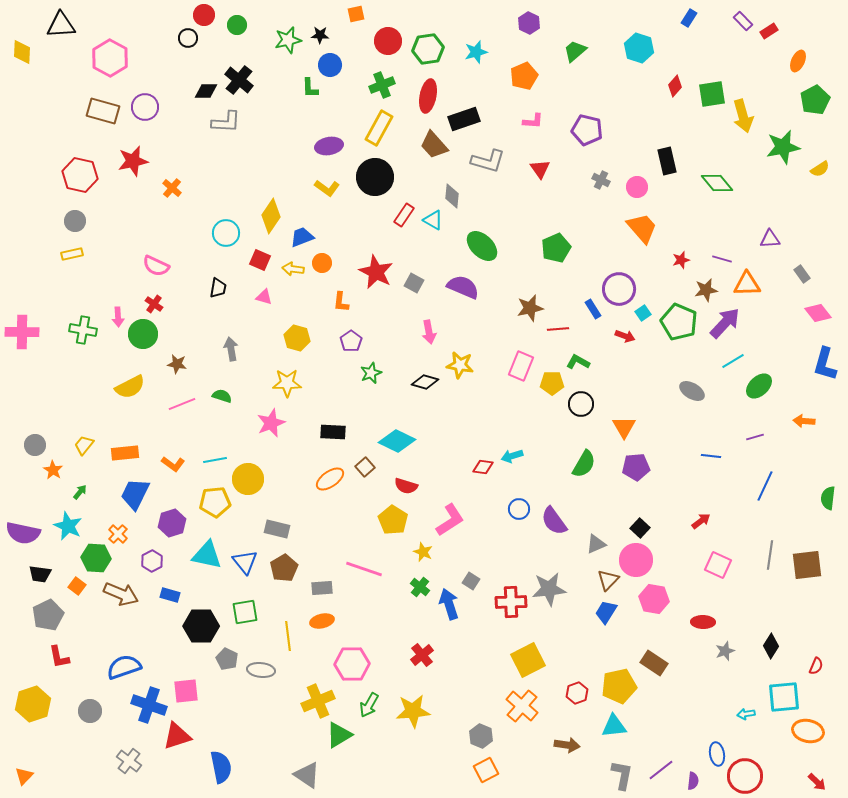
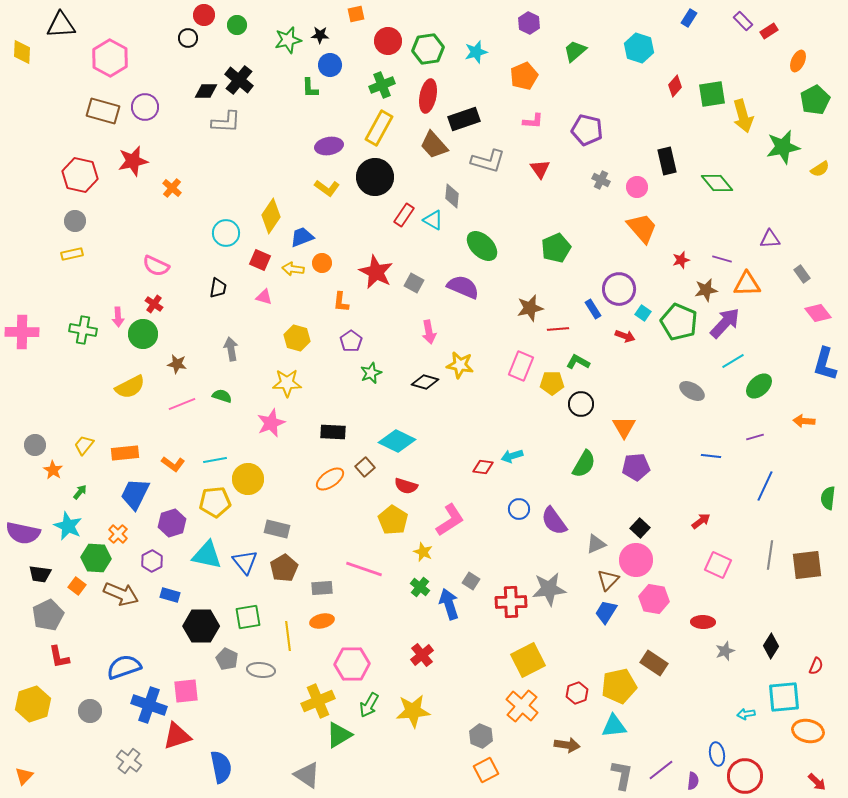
cyan square at (643, 313): rotated 21 degrees counterclockwise
green square at (245, 612): moved 3 px right, 5 px down
